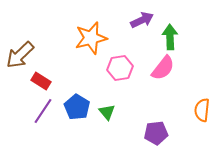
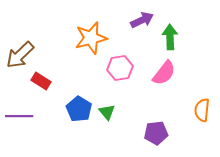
pink semicircle: moved 1 px right, 5 px down
blue pentagon: moved 2 px right, 2 px down
purple line: moved 24 px left, 5 px down; rotated 56 degrees clockwise
